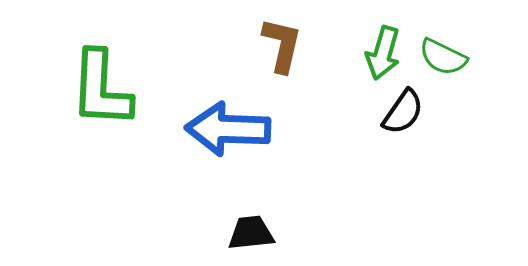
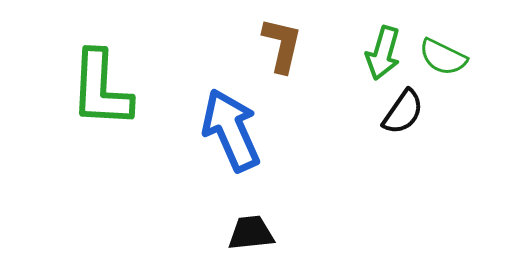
blue arrow: moved 3 px right, 1 px down; rotated 64 degrees clockwise
